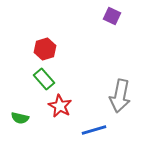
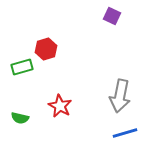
red hexagon: moved 1 px right
green rectangle: moved 22 px left, 12 px up; rotated 65 degrees counterclockwise
blue line: moved 31 px right, 3 px down
